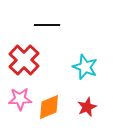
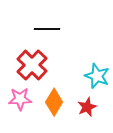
black line: moved 4 px down
red cross: moved 8 px right, 5 px down
cyan star: moved 12 px right, 9 px down
orange diamond: moved 5 px right, 5 px up; rotated 36 degrees counterclockwise
